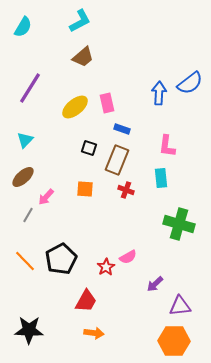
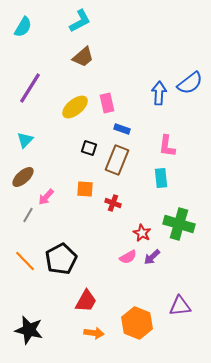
red cross: moved 13 px left, 13 px down
red star: moved 36 px right, 34 px up; rotated 12 degrees counterclockwise
purple arrow: moved 3 px left, 27 px up
black star: rotated 12 degrees clockwise
orange hexagon: moved 37 px left, 18 px up; rotated 20 degrees clockwise
